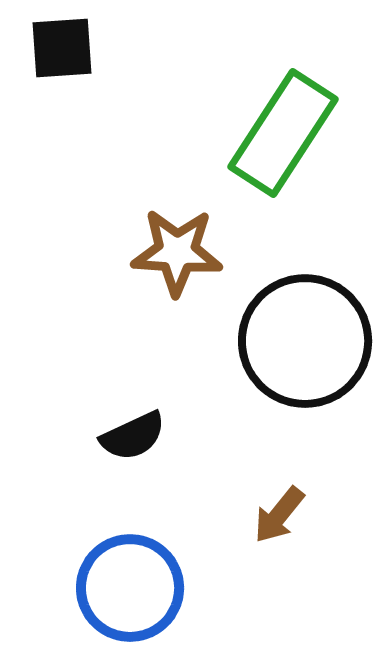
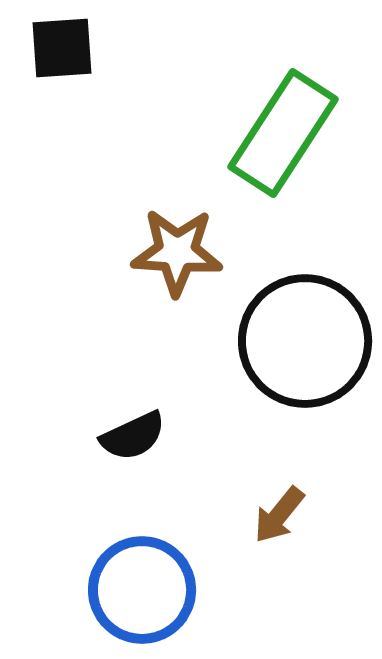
blue circle: moved 12 px right, 2 px down
